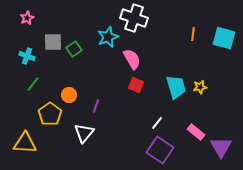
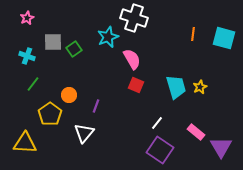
yellow star: rotated 16 degrees counterclockwise
